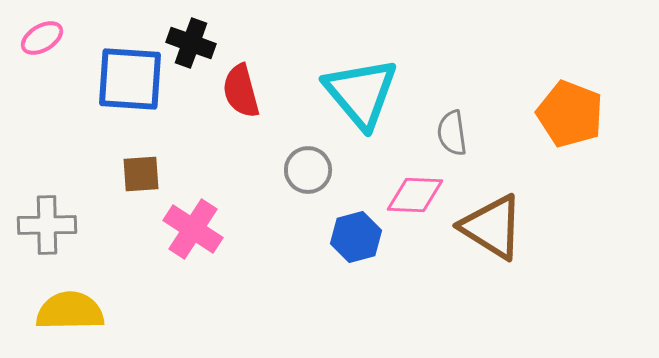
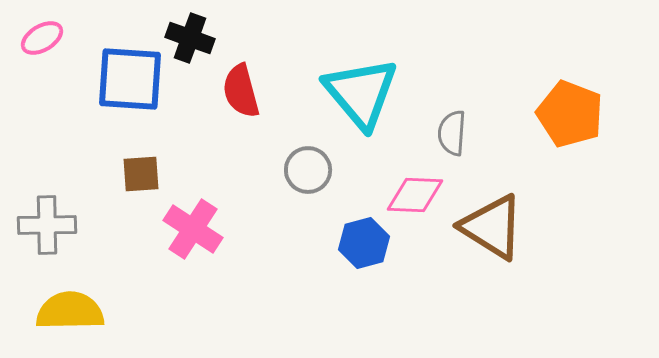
black cross: moved 1 px left, 5 px up
gray semicircle: rotated 12 degrees clockwise
blue hexagon: moved 8 px right, 6 px down
